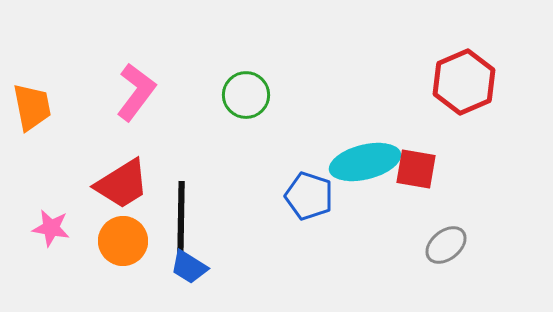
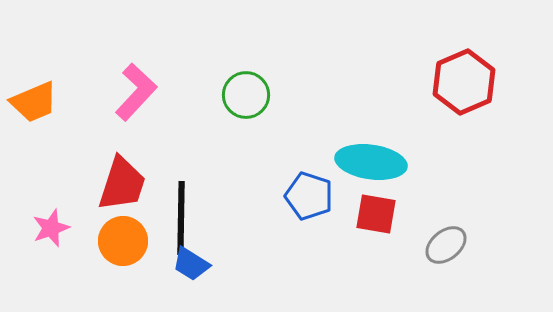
pink L-shape: rotated 6 degrees clockwise
orange trapezoid: moved 2 px right, 5 px up; rotated 78 degrees clockwise
cyan ellipse: moved 6 px right; rotated 22 degrees clockwise
red square: moved 40 px left, 45 px down
red trapezoid: rotated 40 degrees counterclockwise
pink star: rotated 30 degrees counterclockwise
blue trapezoid: moved 2 px right, 3 px up
